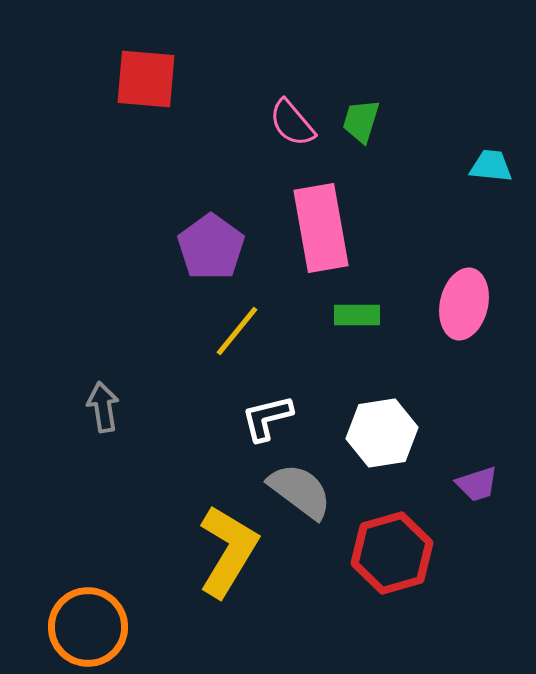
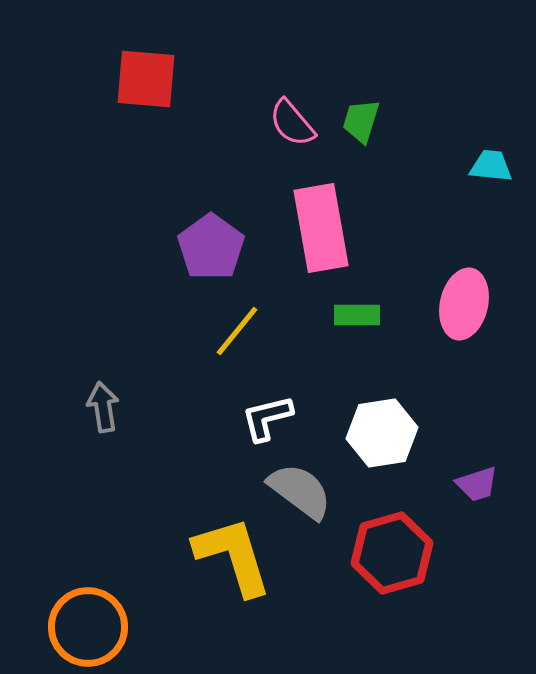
yellow L-shape: moved 5 px right, 5 px down; rotated 48 degrees counterclockwise
